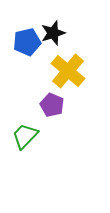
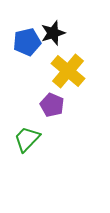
green trapezoid: moved 2 px right, 3 px down
